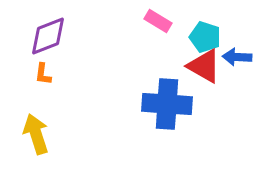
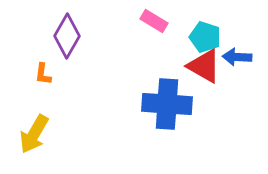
pink rectangle: moved 4 px left
purple diamond: moved 19 px right; rotated 39 degrees counterclockwise
yellow arrow: moved 2 px left; rotated 132 degrees counterclockwise
